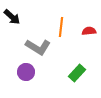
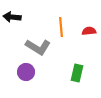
black arrow: rotated 144 degrees clockwise
orange line: rotated 12 degrees counterclockwise
green rectangle: rotated 30 degrees counterclockwise
